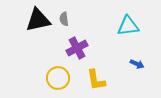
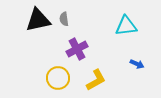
cyan triangle: moved 2 px left
purple cross: moved 1 px down
yellow L-shape: rotated 110 degrees counterclockwise
